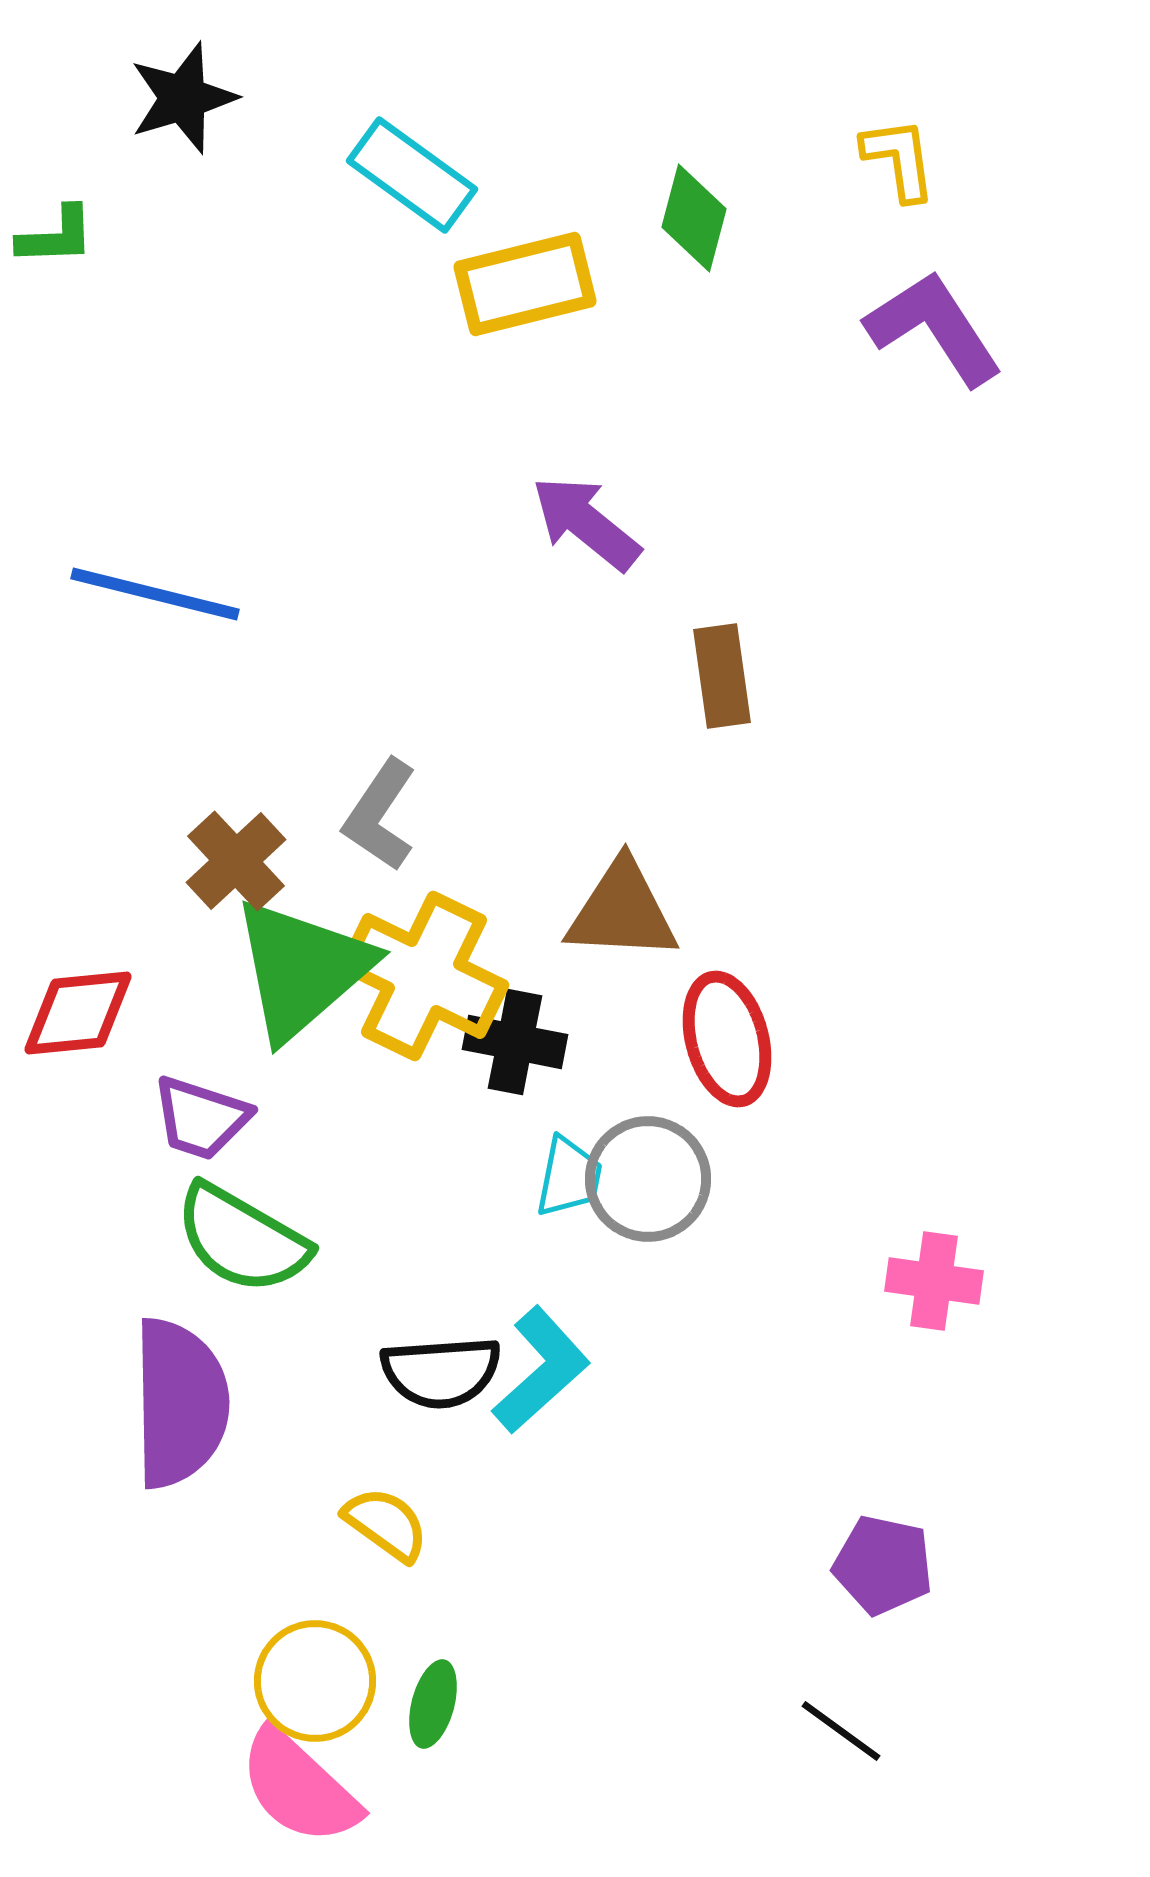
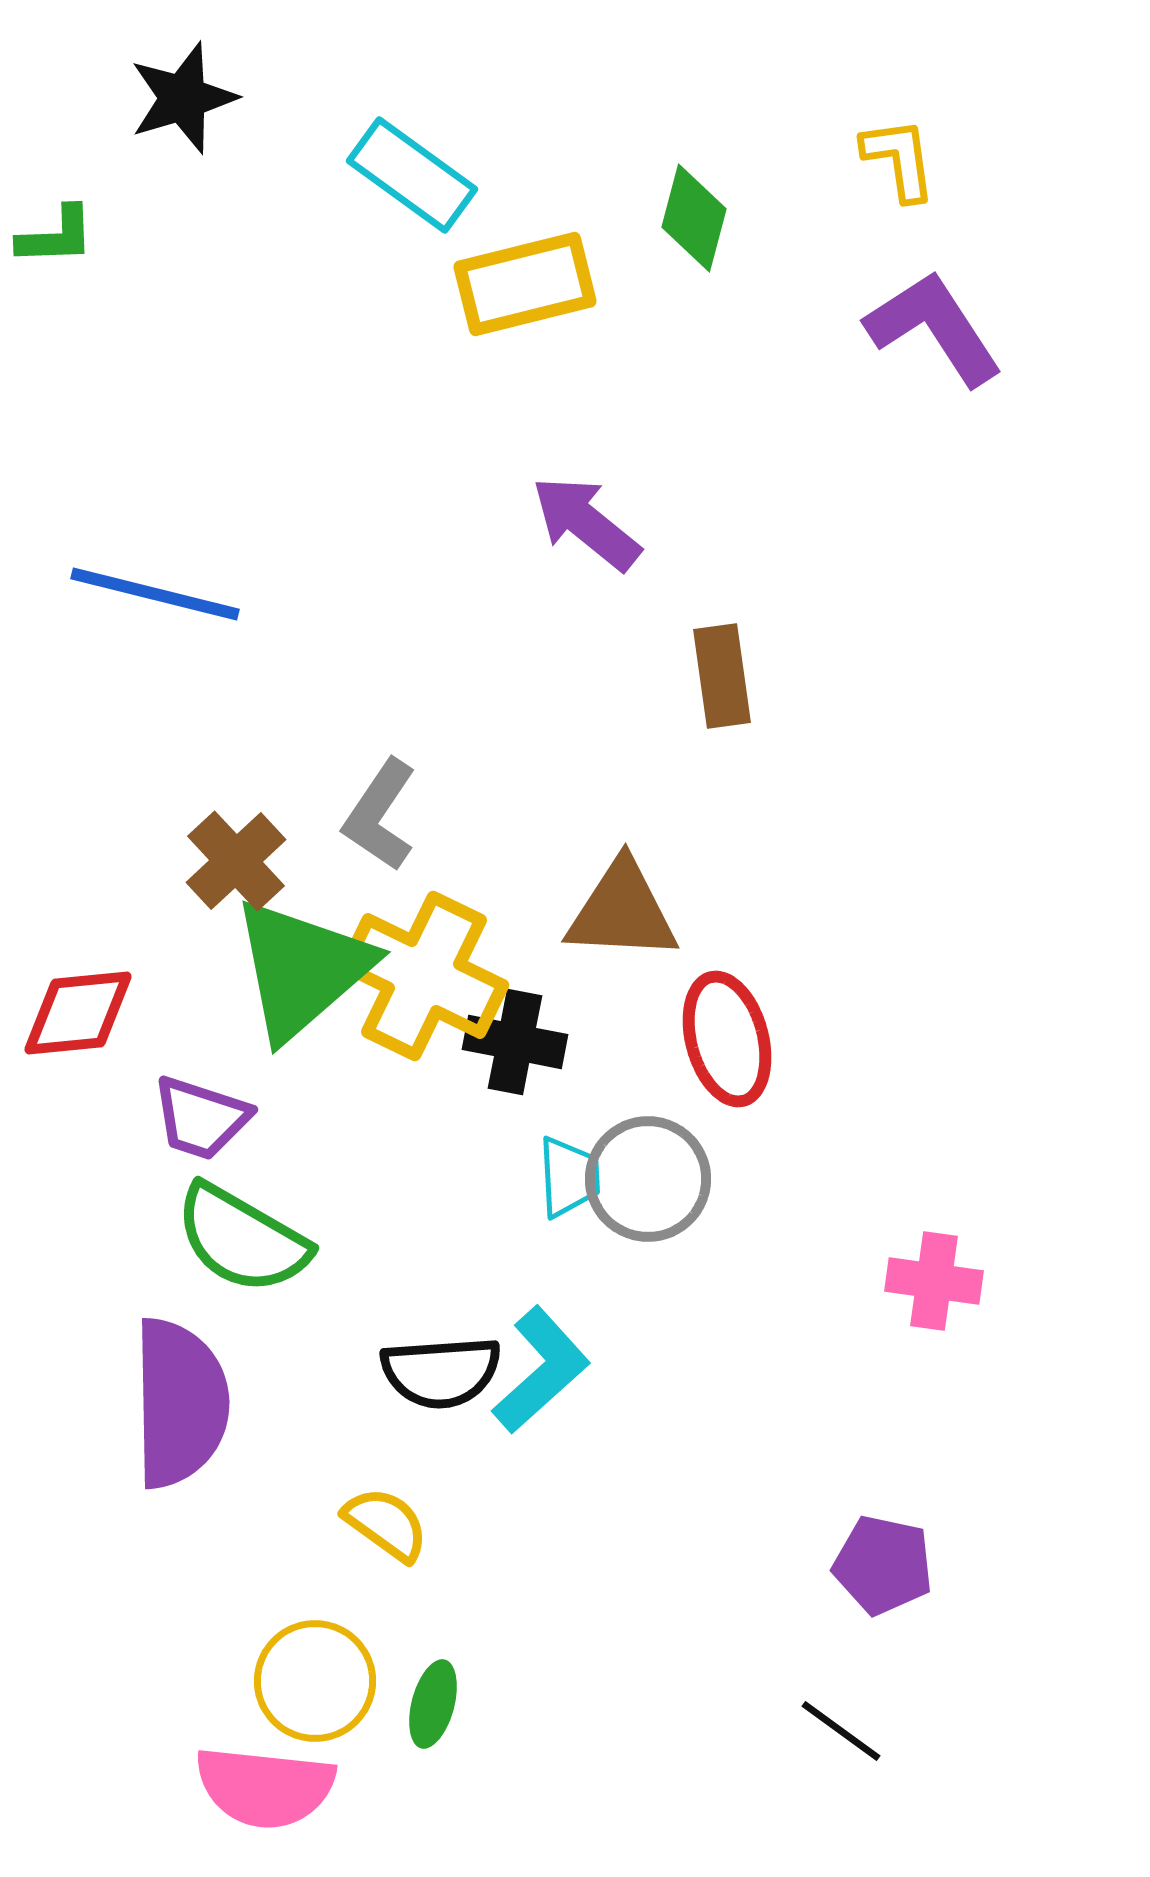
cyan trapezoid: rotated 14 degrees counterclockwise
pink semicircle: moved 34 px left; rotated 37 degrees counterclockwise
